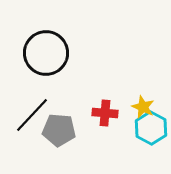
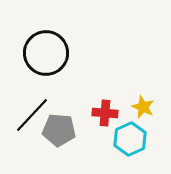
cyan hexagon: moved 21 px left, 11 px down; rotated 8 degrees clockwise
